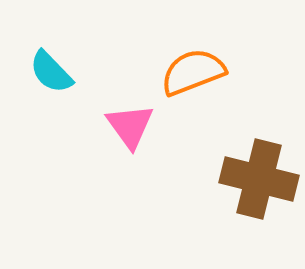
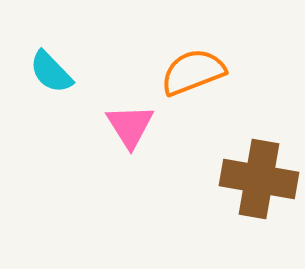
pink triangle: rotated 4 degrees clockwise
brown cross: rotated 4 degrees counterclockwise
